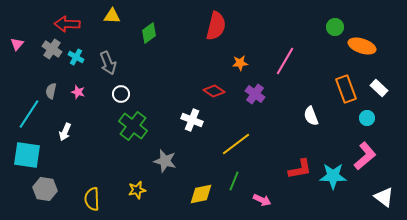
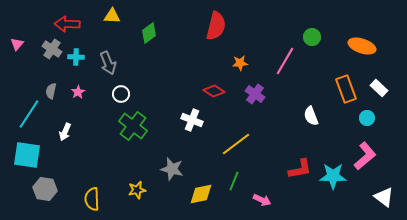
green circle: moved 23 px left, 10 px down
cyan cross: rotated 28 degrees counterclockwise
pink star: rotated 24 degrees clockwise
gray star: moved 7 px right, 8 px down
